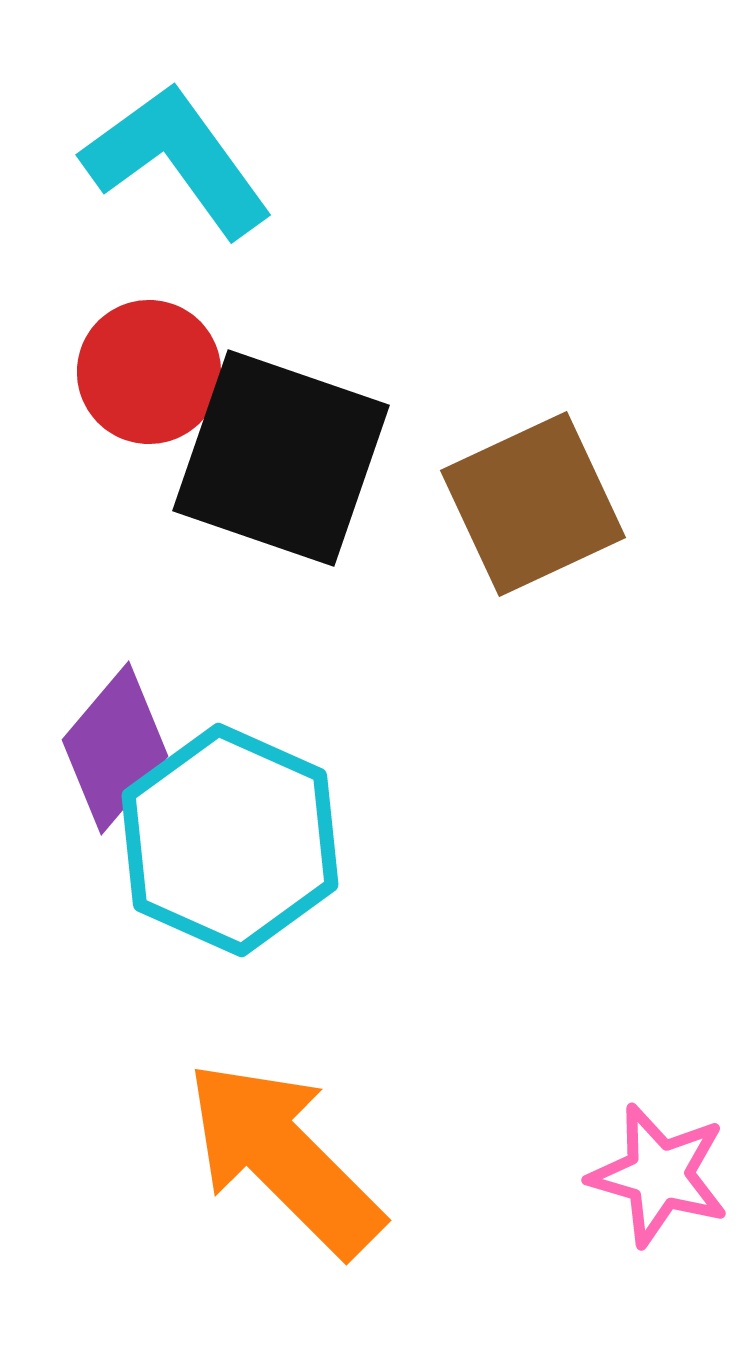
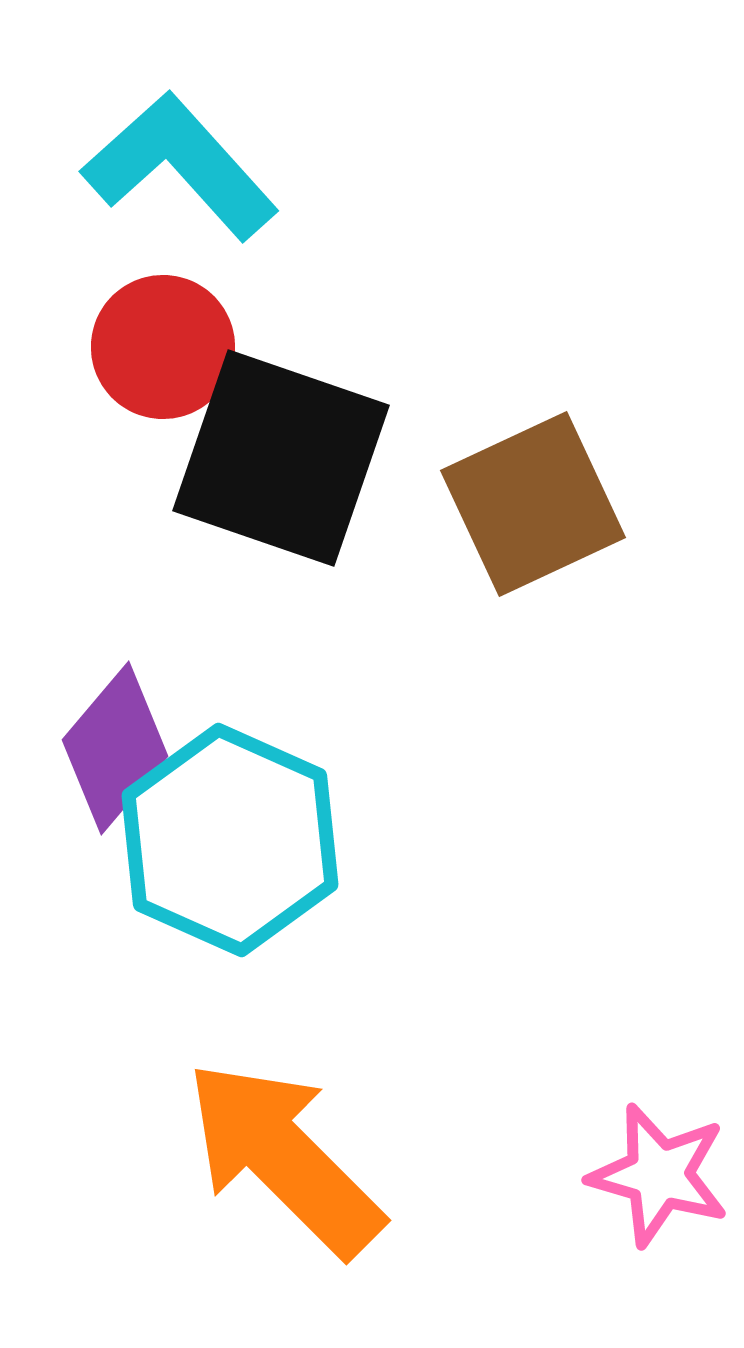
cyan L-shape: moved 3 px right, 6 px down; rotated 6 degrees counterclockwise
red circle: moved 14 px right, 25 px up
